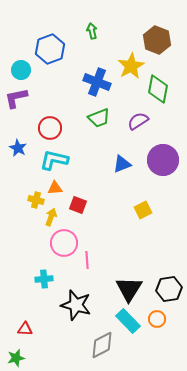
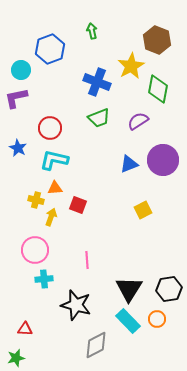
blue triangle: moved 7 px right
pink circle: moved 29 px left, 7 px down
gray diamond: moved 6 px left
